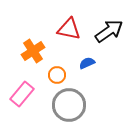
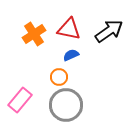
orange cross: moved 1 px right, 17 px up
blue semicircle: moved 16 px left, 8 px up
orange circle: moved 2 px right, 2 px down
pink rectangle: moved 2 px left, 6 px down
gray circle: moved 3 px left
